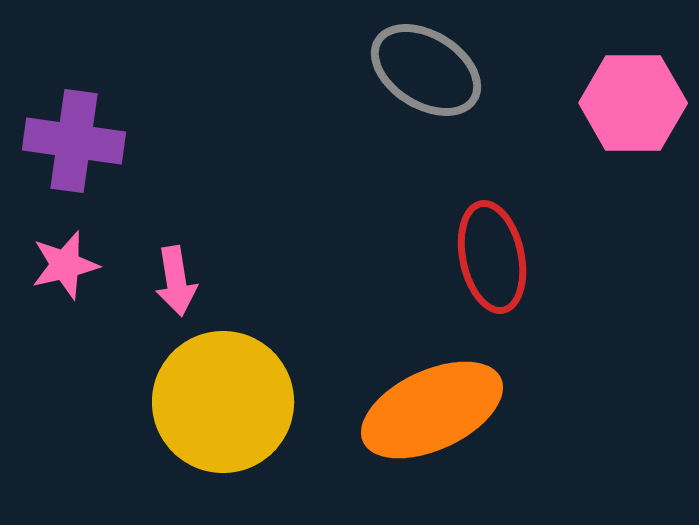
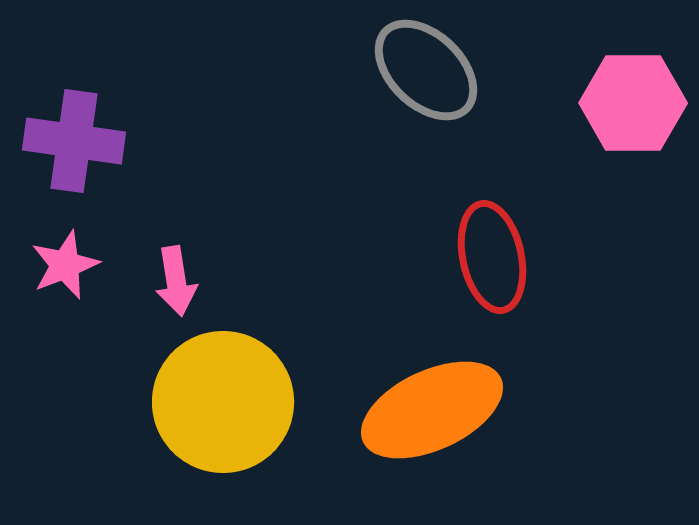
gray ellipse: rotated 12 degrees clockwise
pink star: rotated 8 degrees counterclockwise
